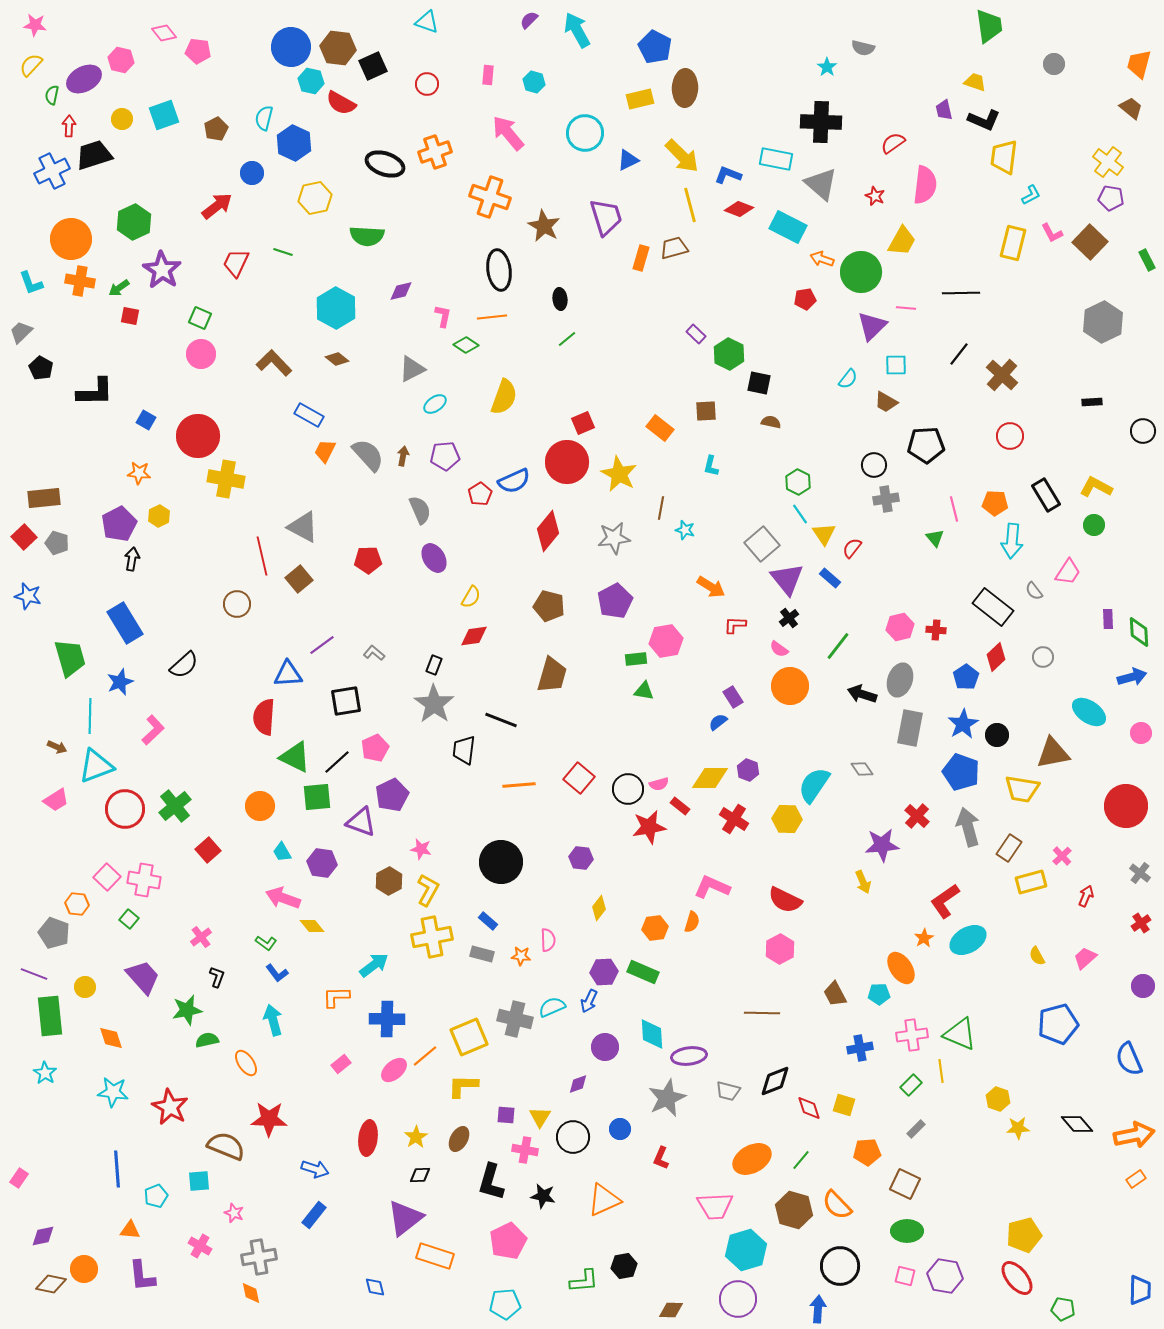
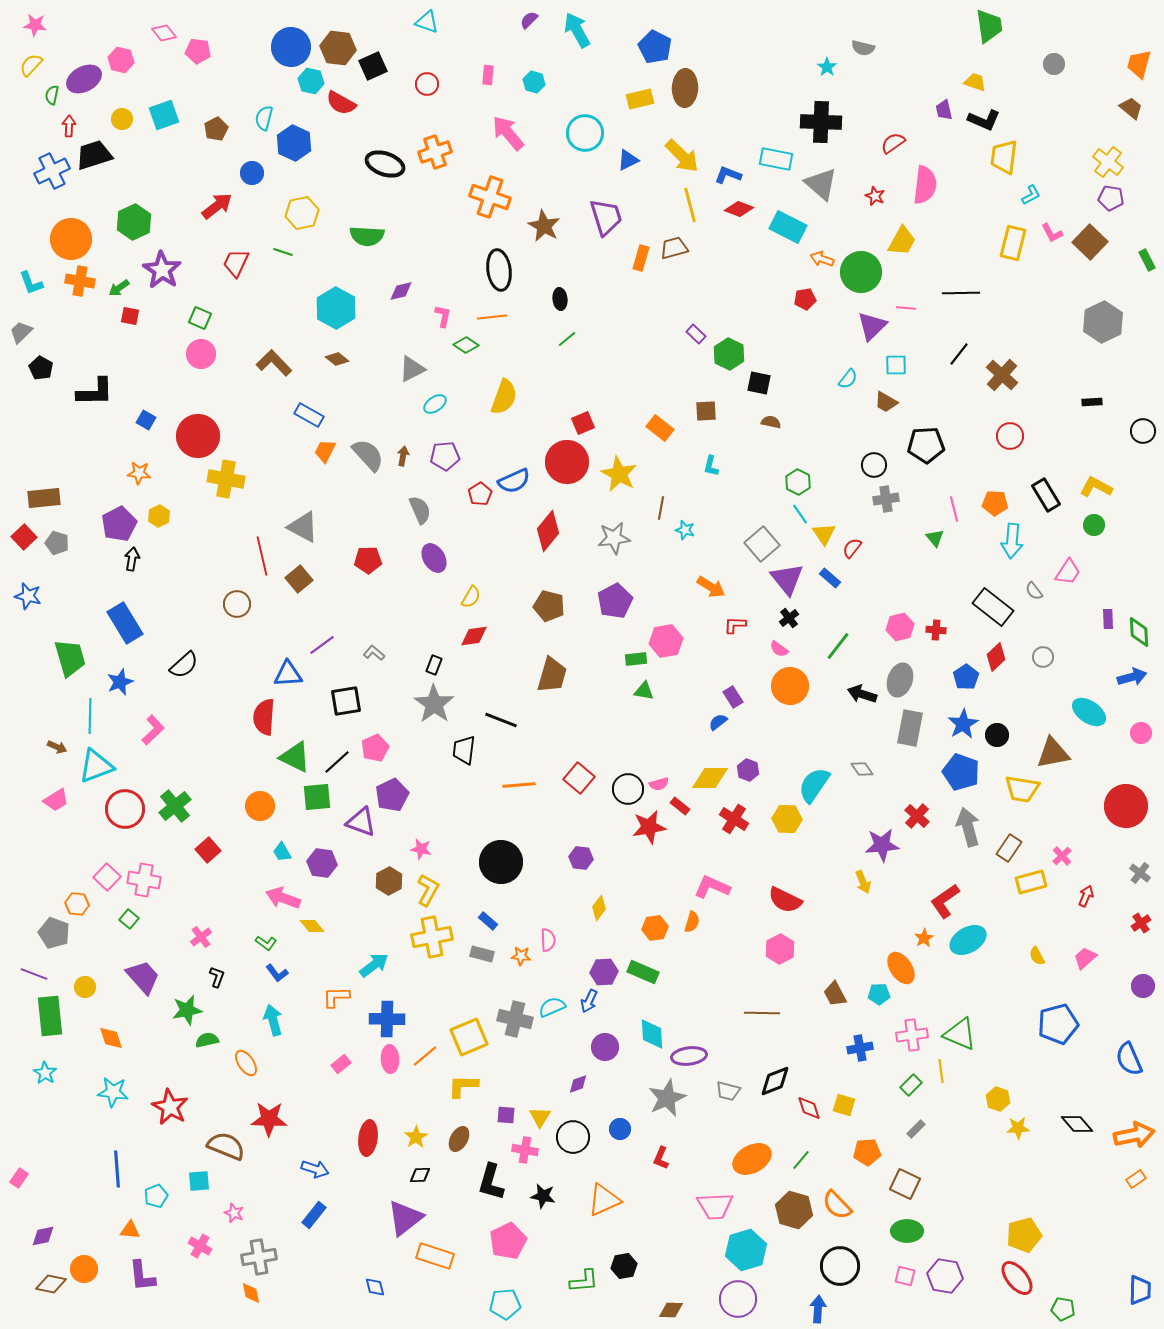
yellow hexagon at (315, 198): moved 13 px left, 15 px down
pink ellipse at (394, 1070): moved 4 px left, 11 px up; rotated 52 degrees counterclockwise
